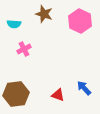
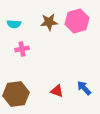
brown star: moved 5 px right, 8 px down; rotated 24 degrees counterclockwise
pink hexagon: moved 3 px left; rotated 20 degrees clockwise
pink cross: moved 2 px left; rotated 16 degrees clockwise
red triangle: moved 1 px left, 4 px up
